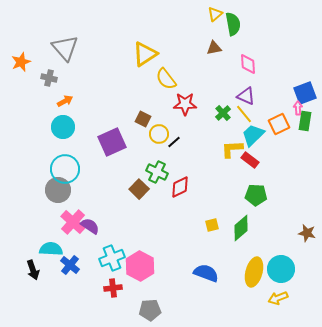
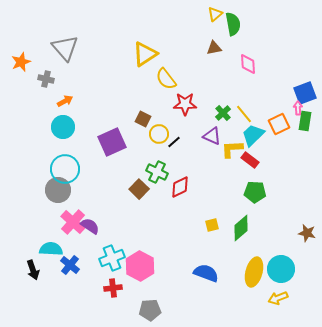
gray cross at (49, 78): moved 3 px left, 1 px down
purple triangle at (246, 96): moved 34 px left, 40 px down
green pentagon at (256, 195): moved 1 px left, 3 px up
